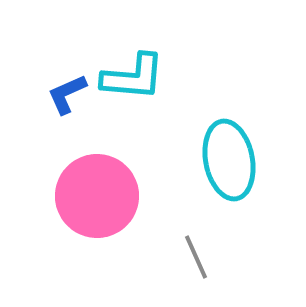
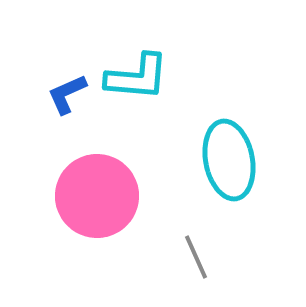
cyan L-shape: moved 4 px right
